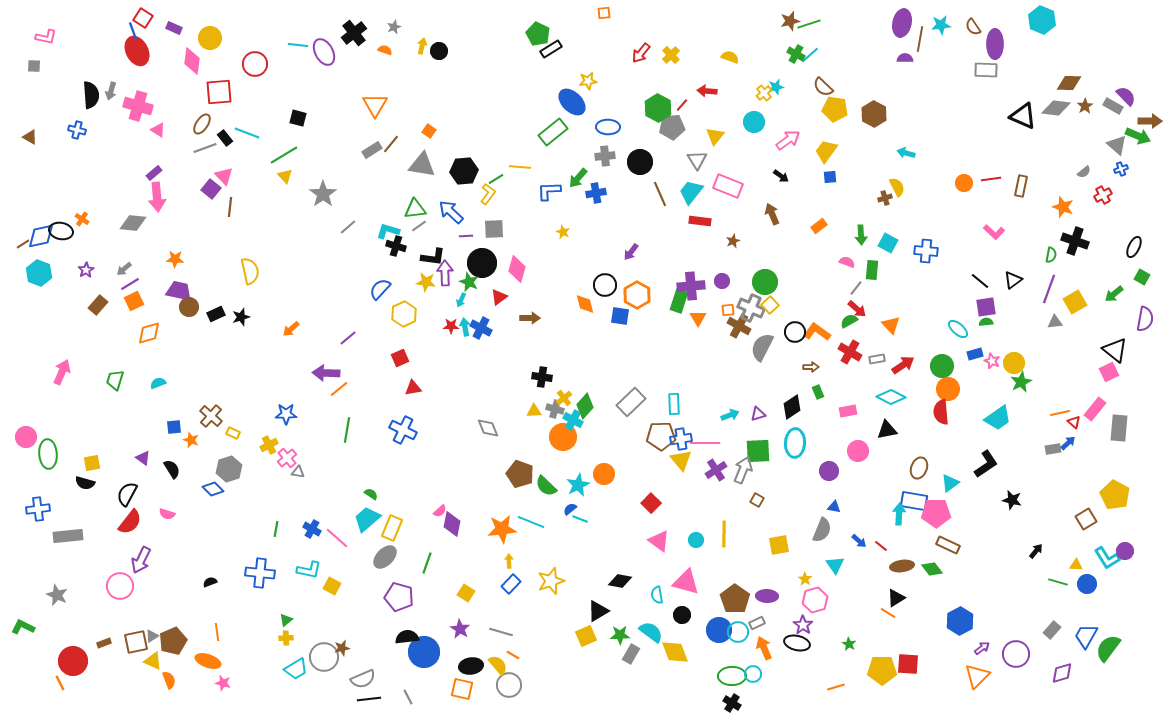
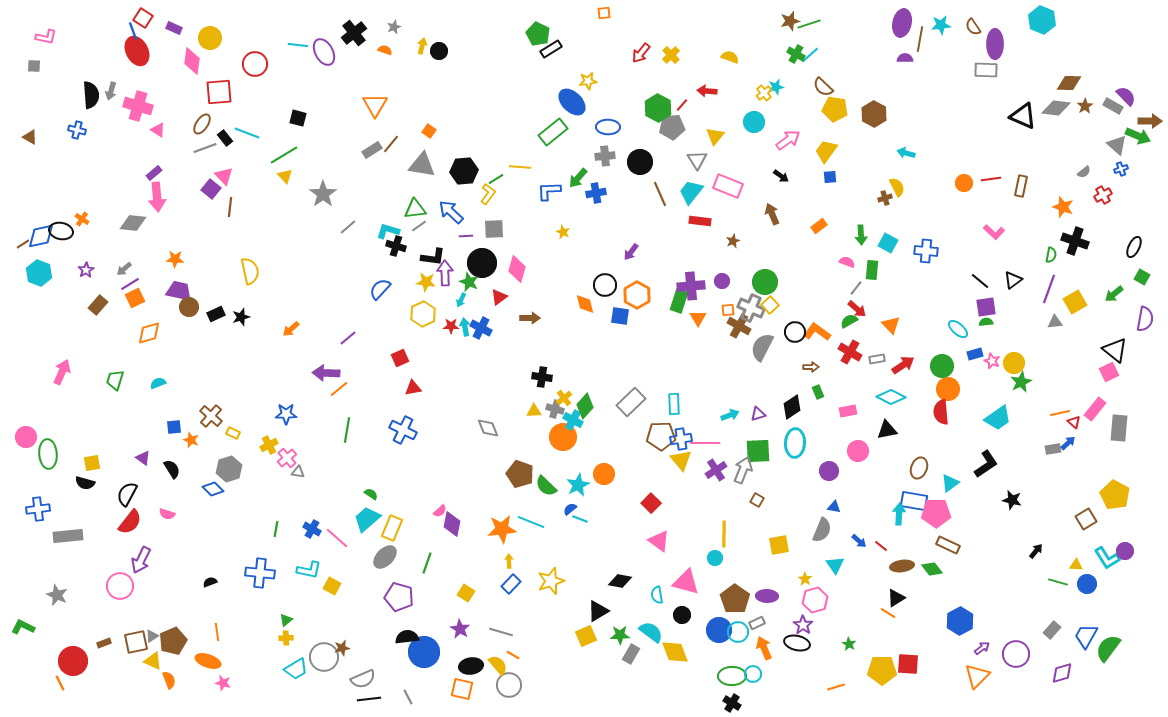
orange square at (134, 301): moved 1 px right, 3 px up
yellow hexagon at (404, 314): moved 19 px right
cyan circle at (696, 540): moved 19 px right, 18 px down
